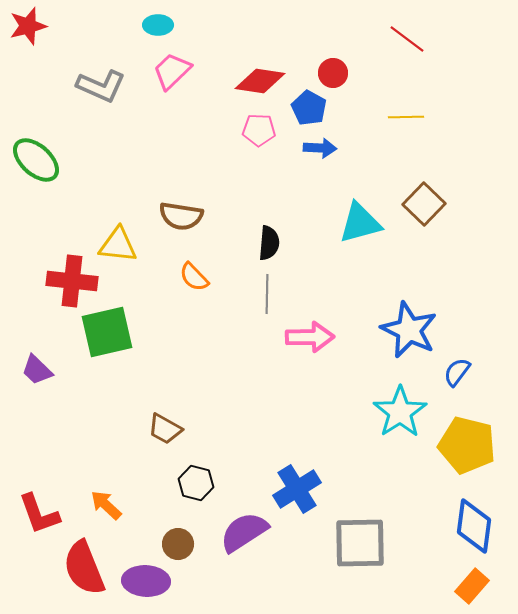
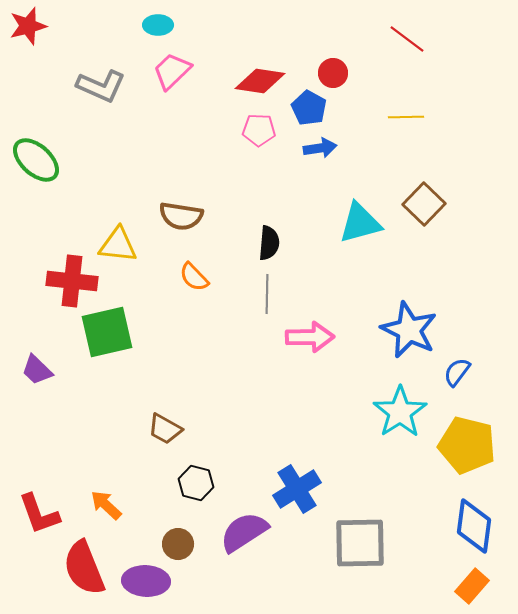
blue arrow: rotated 12 degrees counterclockwise
